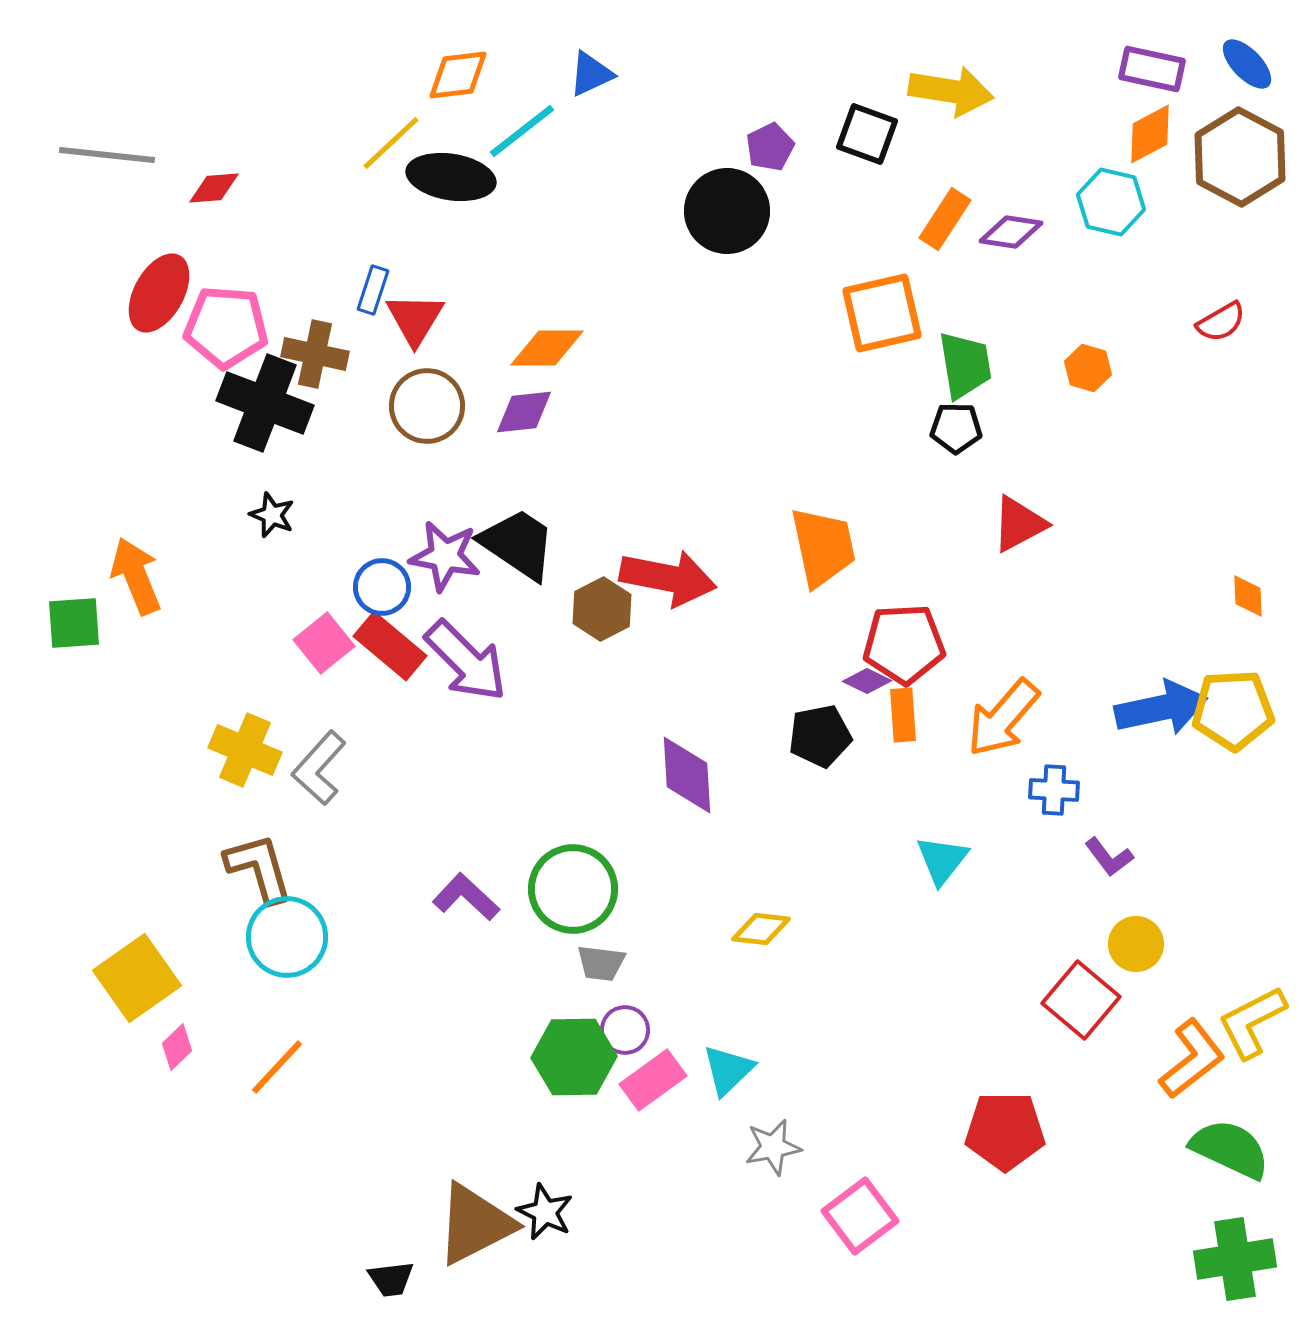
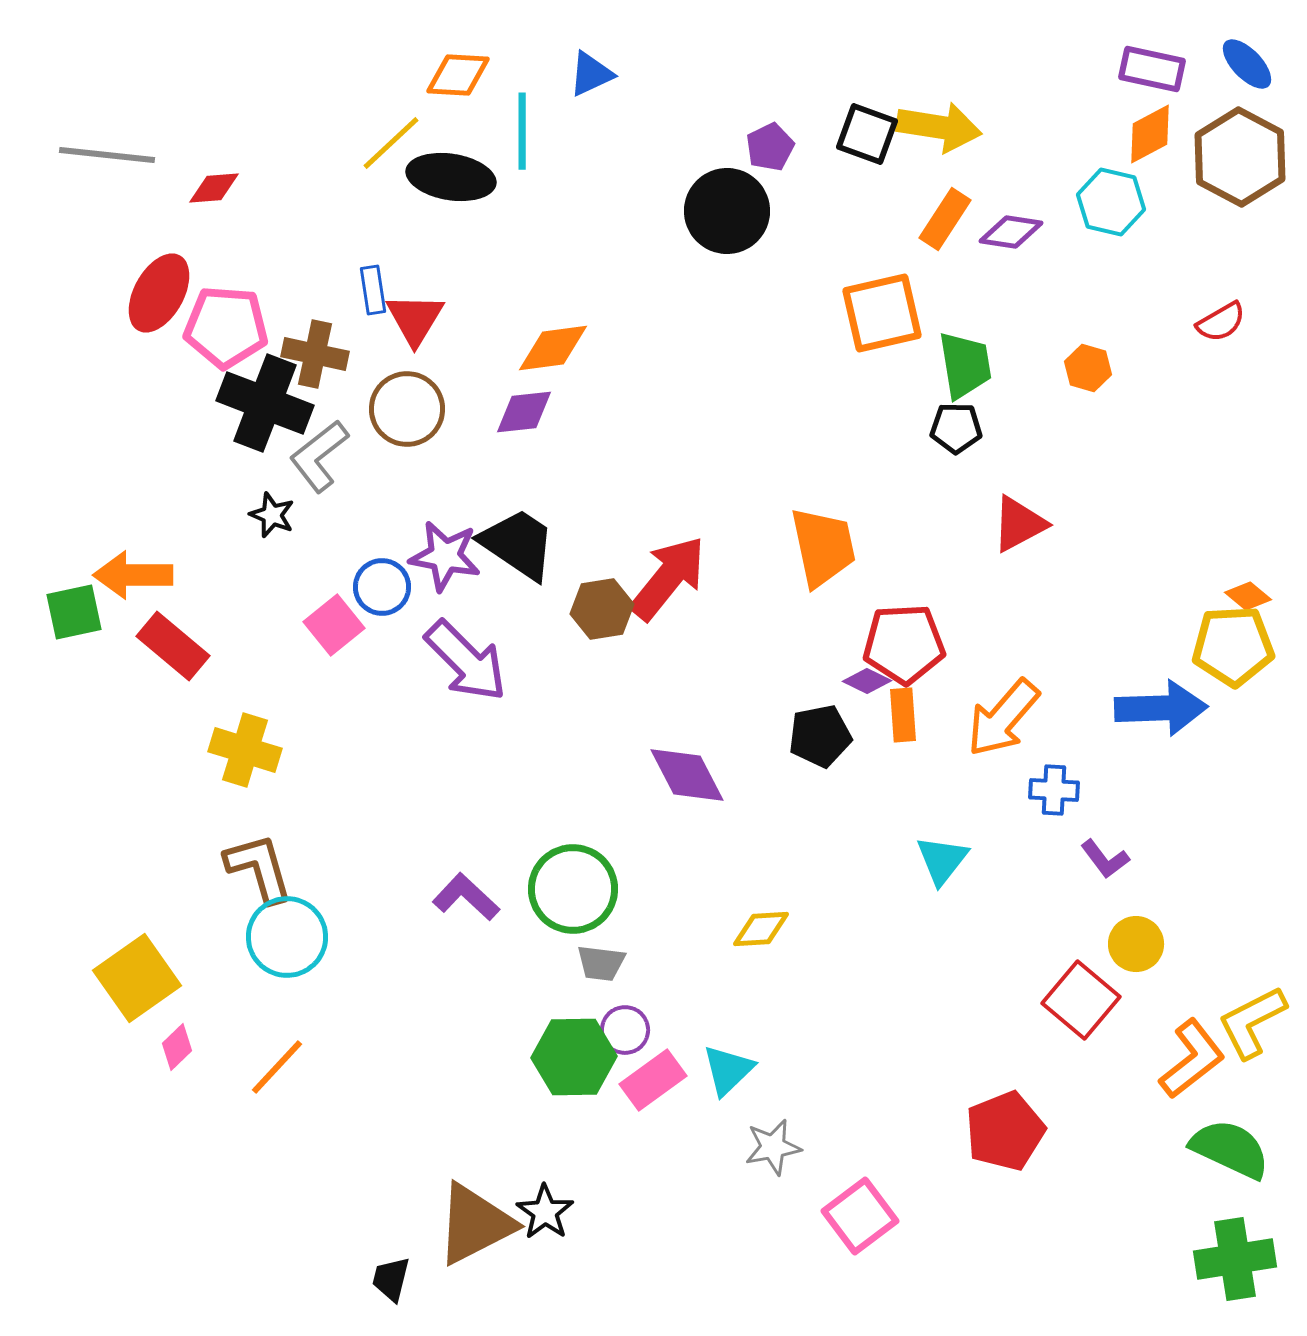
orange diamond at (458, 75): rotated 10 degrees clockwise
yellow arrow at (951, 91): moved 12 px left, 36 px down
cyan line at (522, 131): rotated 52 degrees counterclockwise
blue rectangle at (373, 290): rotated 27 degrees counterclockwise
orange diamond at (547, 348): moved 6 px right; rotated 8 degrees counterclockwise
brown circle at (427, 406): moved 20 px left, 3 px down
orange arrow at (136, 576): moved 3 px left, 1 px up; rotated 68 degrees counterclockwise
red arrow at (668, 578): rotated 62 degrees counterclockwise
orange diamond at (1248, 596): rotated 48 degrees counterclockwise
brown hexagon at (602, 609): rotated 18 degrees clockwise
green square at (74, 623): moved 11 px up; rotated 8 degrees counterclockwise
pink square at (324, 643): moved 10 px right, 18 px up
red rectangle at (390, 646): moved 217 px left
blue arrow at (1161, 708): rotated 10 degrees clockwise
yellow pentagon at (1233, 710): moved 64 px up
yellow cross at (245, 750): rotated 6 degrees counterclockwise
gray L-shape at (319, 768): moved 312 px up; rotated 10 degrees clockwise
purple diamond at (687, 775): rotated 24 degrees counterclockwise
purple L-shape at (1109, 857): moved 4 px left, 2 px down
yellow diamond at (761, 929): rotated 10 degrees counterclockwise
red pentagon at (1005, 1131): rotated 22 degrees counterclockwise
black star at (545, 1212): rotated 10 degrees clockwise
black trapezoid at (391, 1279): rotated 111 degrees clockwise
